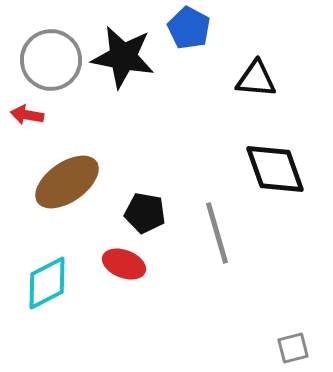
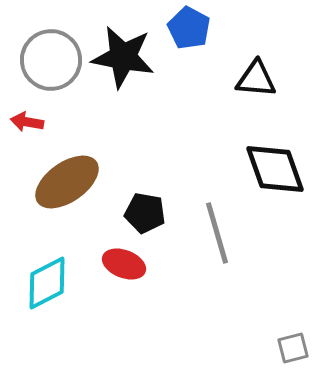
red arrow: moved 7 px down
